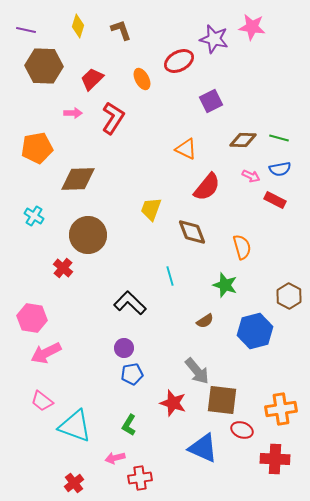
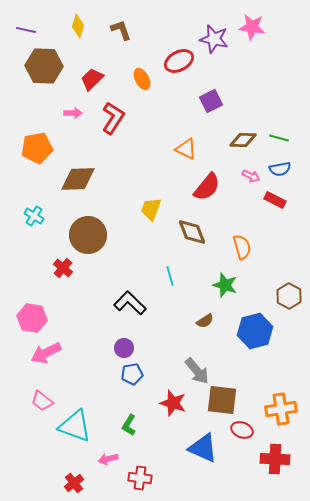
pink arrow at (115, 458): moved 7 px left, 1 px down
red cross at (140, 478): rotated 15 degrees clockwise
